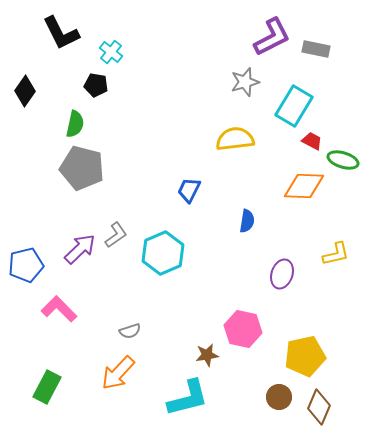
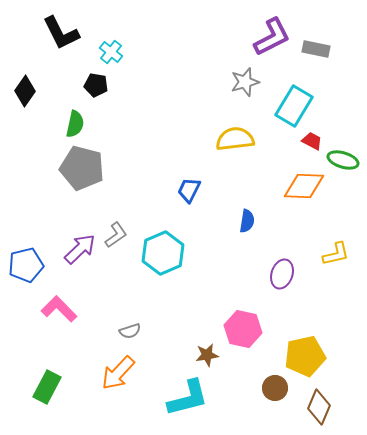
brown circle: moved 4 px left, 9 px up
